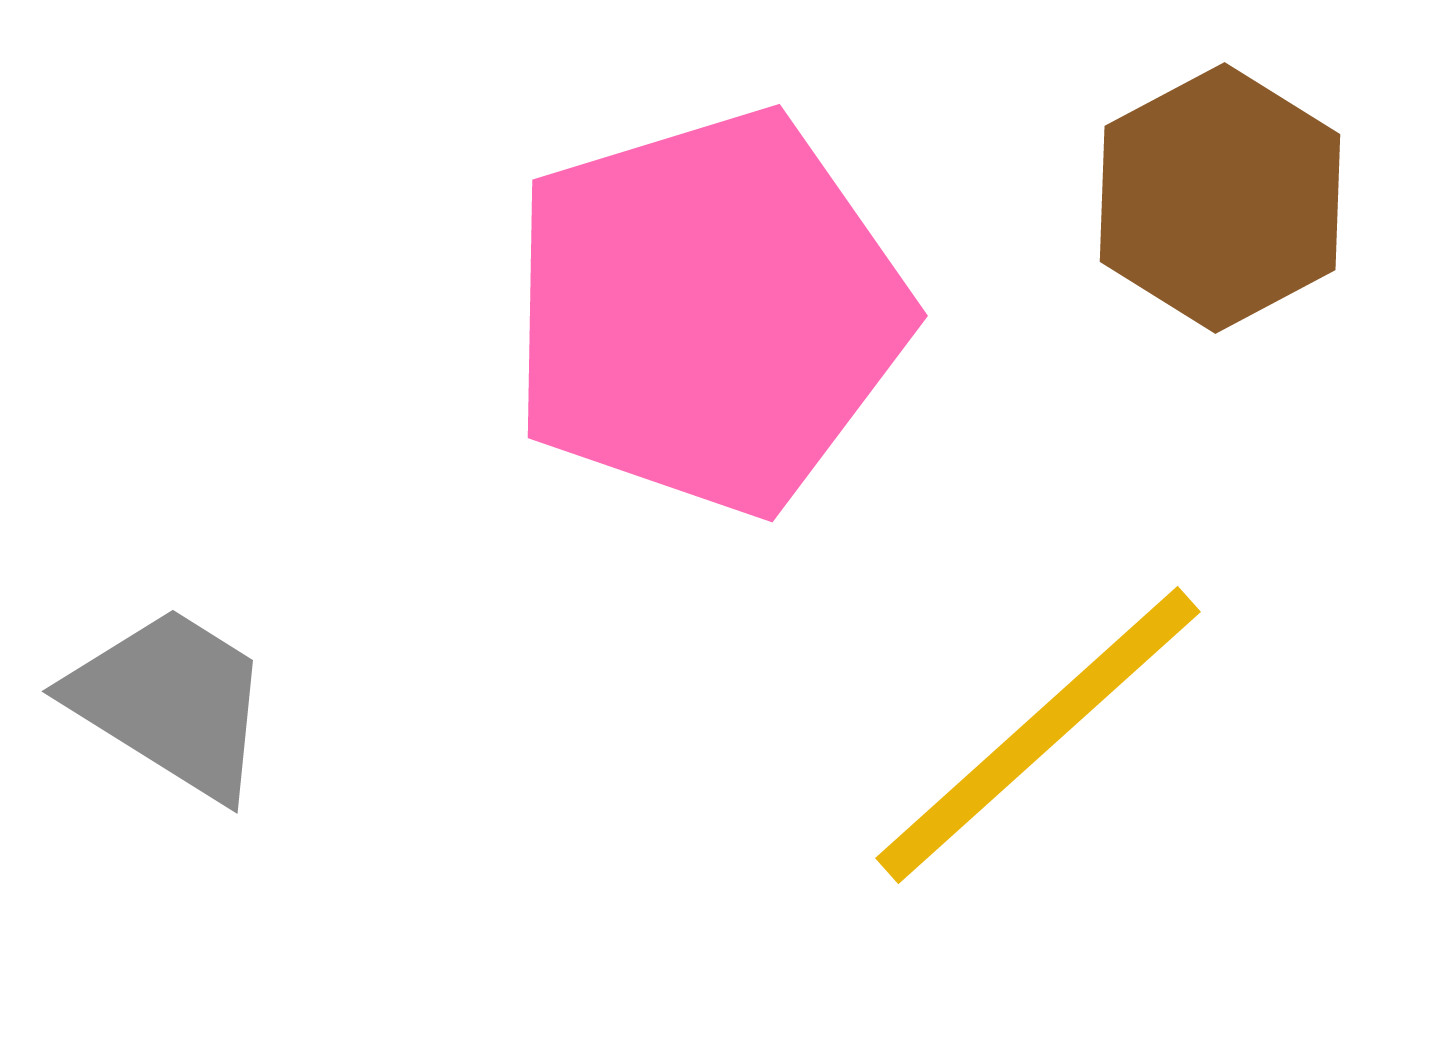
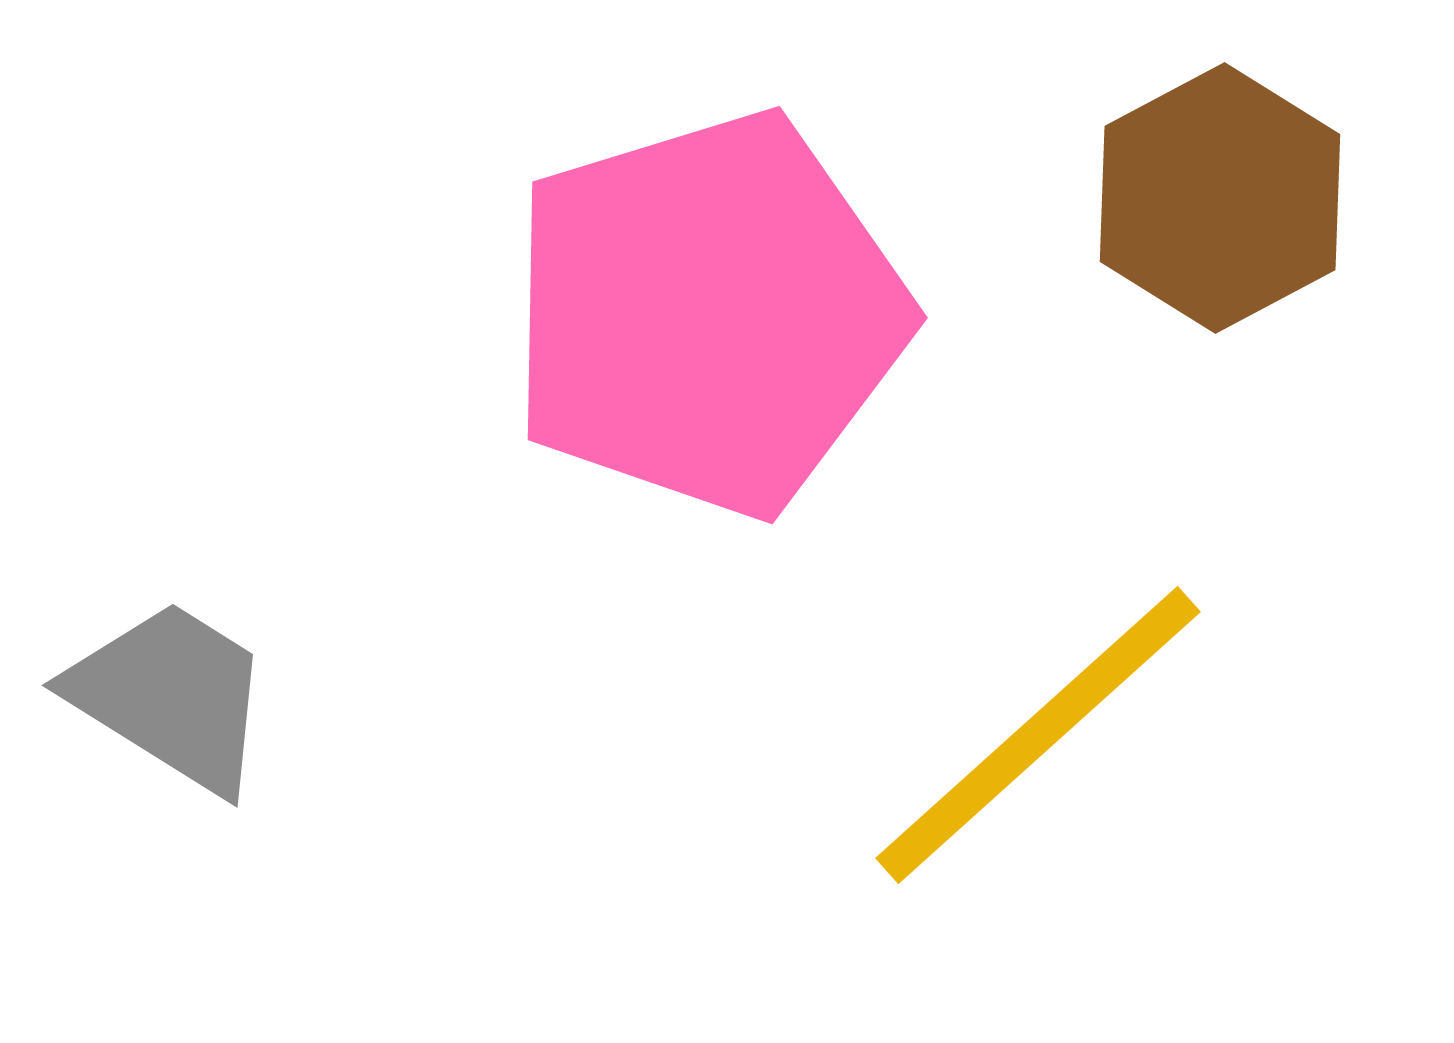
pink pentagon: moved 2 px down
gray trapezoid: moved 6 px up
